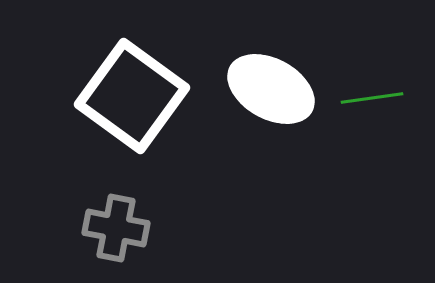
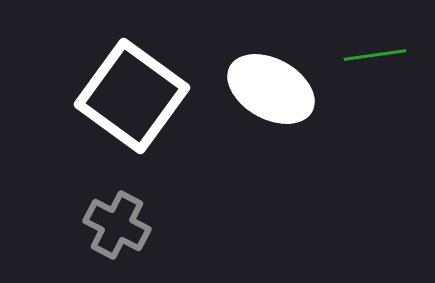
green line: moved 3 px right, 43 px up
gray cross: moved 1 px right, 3 px up; rotated 16 degrees clockwise
